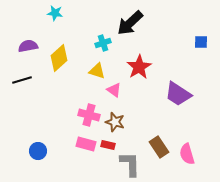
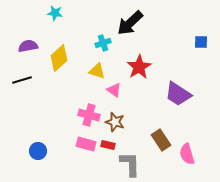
brown rectangle: moved 2 px right, 7 px up
